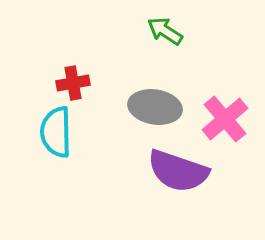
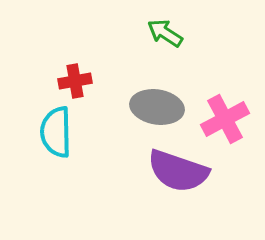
green arrow: moved 2 px down
red cross: moved 2 px right, 2 px up
gray ellipse: moved 2 px right
pink cross: rotated 12 degrees clockwise
